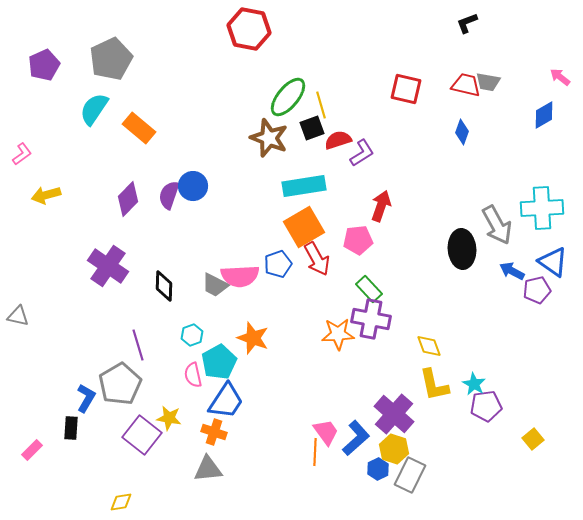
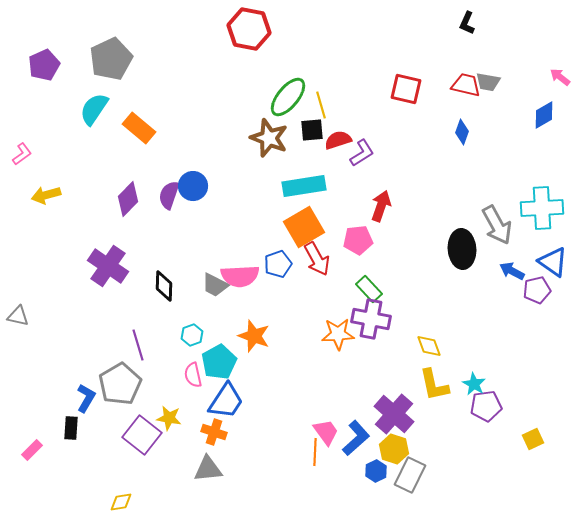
black L-shape at (467, 23): rotated 45 degrees counterclockwise
black square at (312, 128): moved 2 px down; rotated 15 degrees clockwise
orange star at (253, 338): moved 1 px right, 2 px up
yellow square at (533, 439): rotated 15 degrees clockwise
blue hexagon at (378, 469): moved 2 px left, 2 px down
